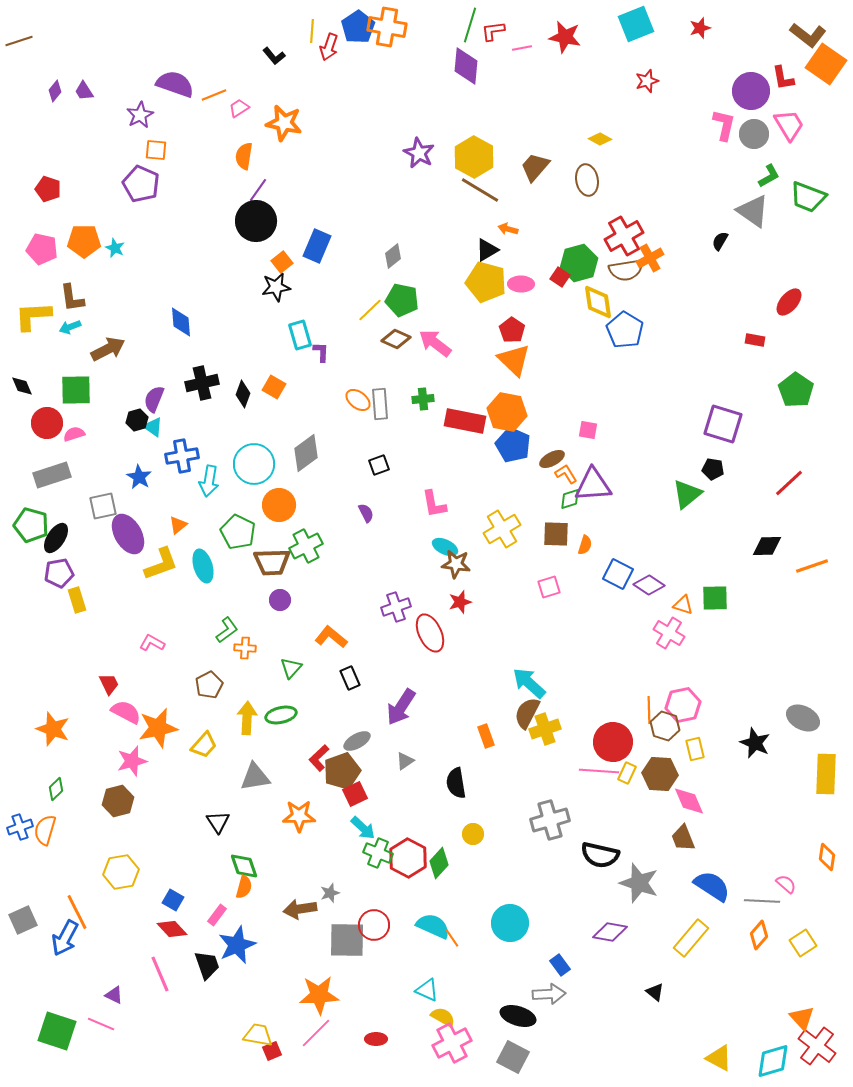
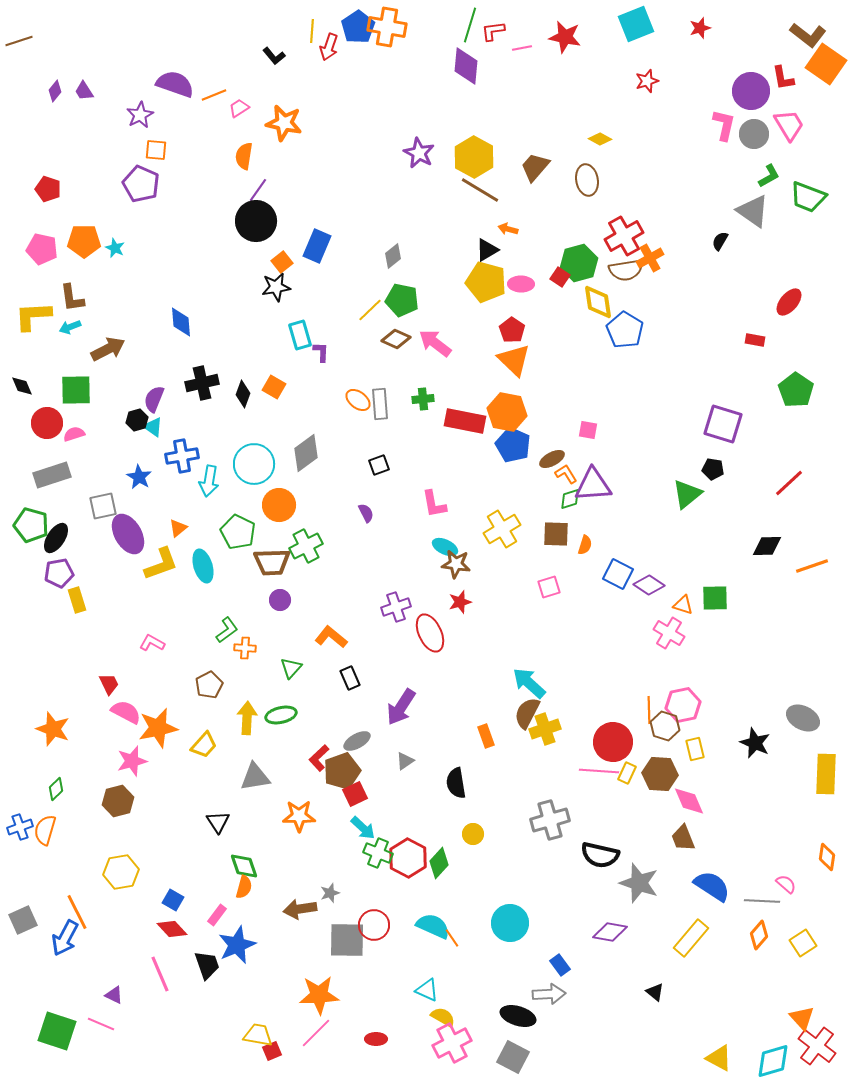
orange triangle at (178, 525): moved 3 px down
